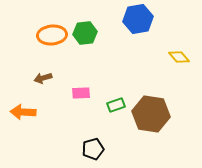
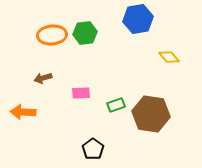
yellow diamond: moved 10 px left
black pentagon: rotated 20 degrees counterclockwise
